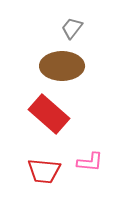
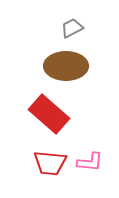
gray trapezoid: rotated 25 degrees clockwise
brown ellipse: moved 4 px right
red trapezoid: moved 6 px right, 8 px up
